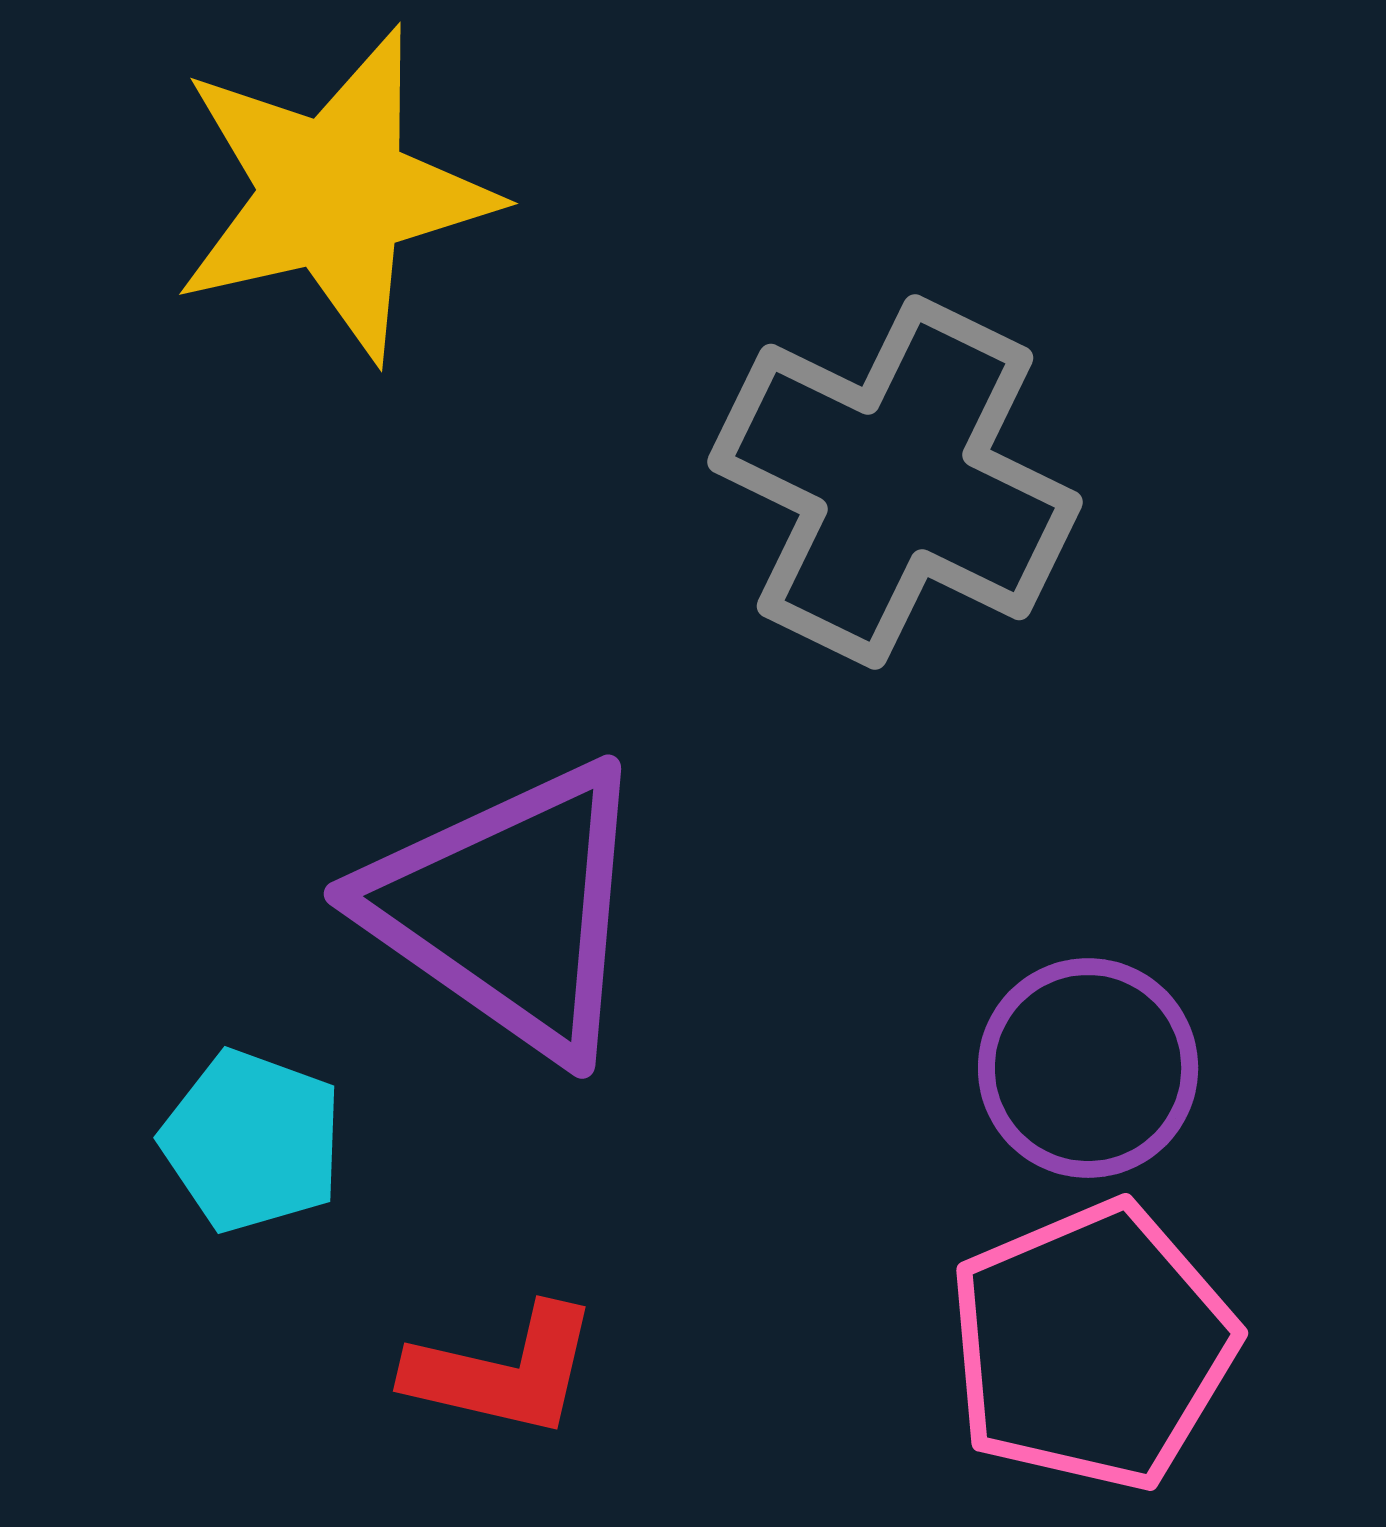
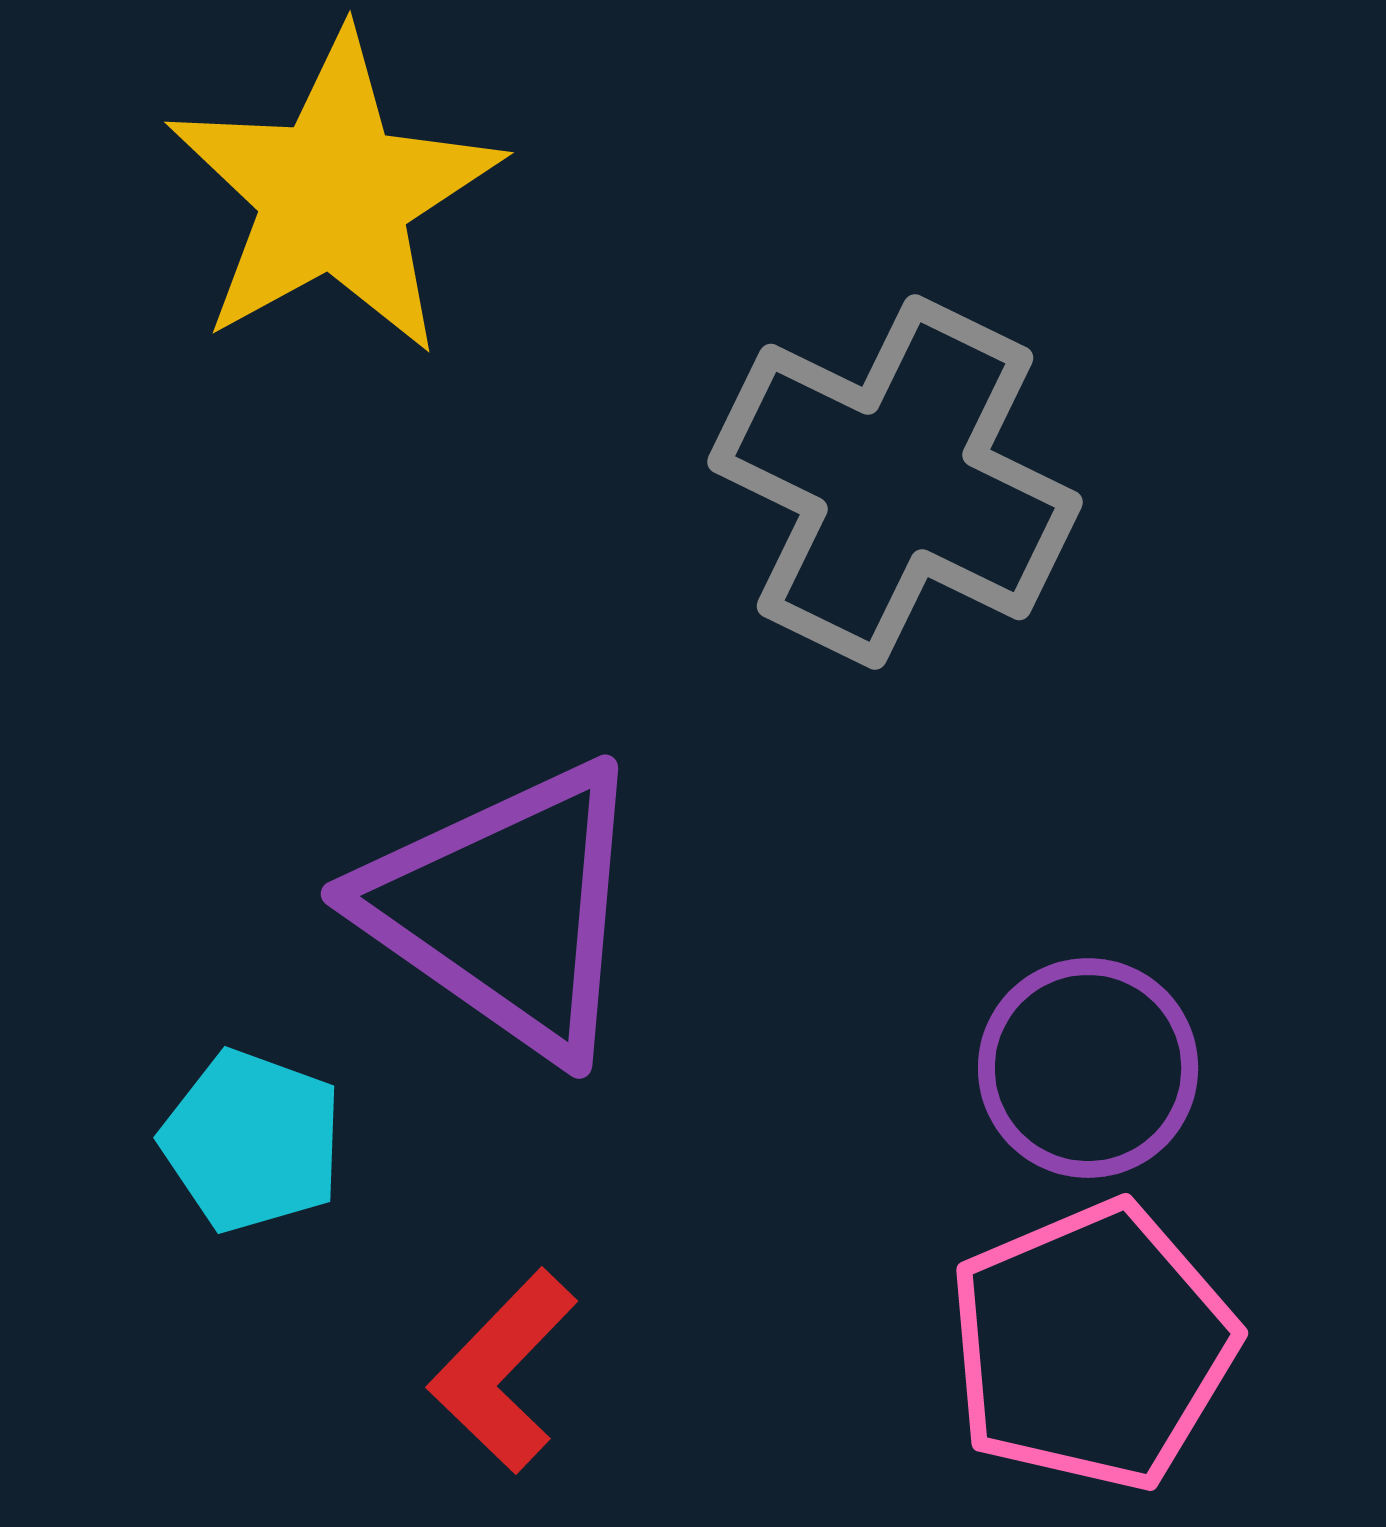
yellow star: rotated 16 degrees counterclockwise
purple triangle: moved 3 px left
red L-shape: rotated 121 degrees clockwise
